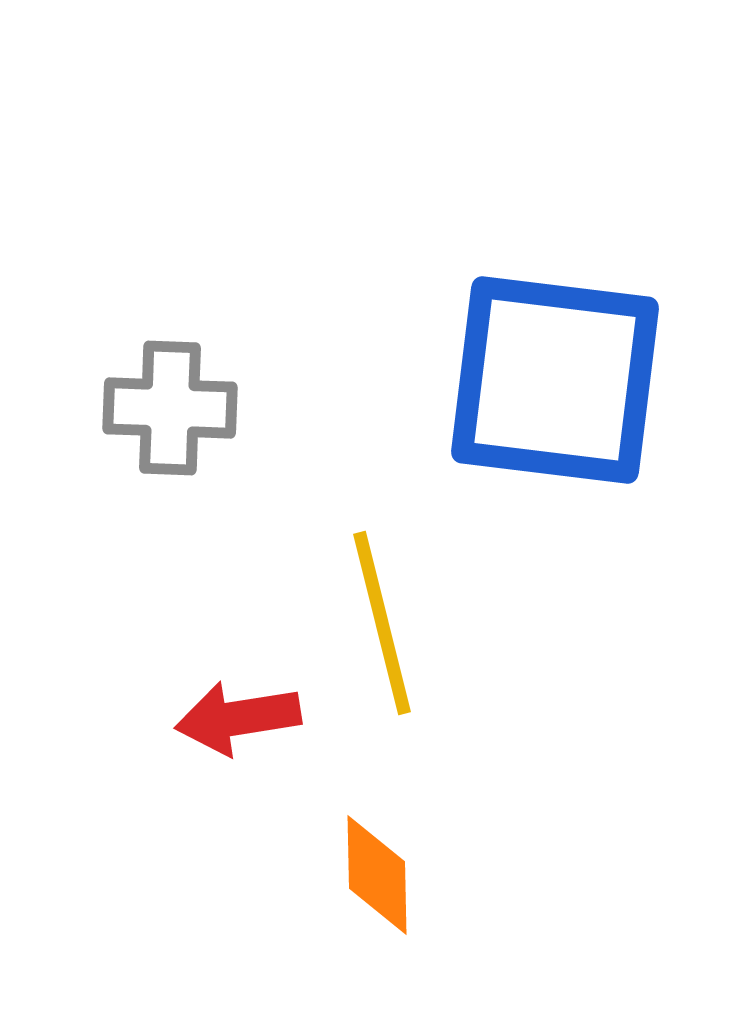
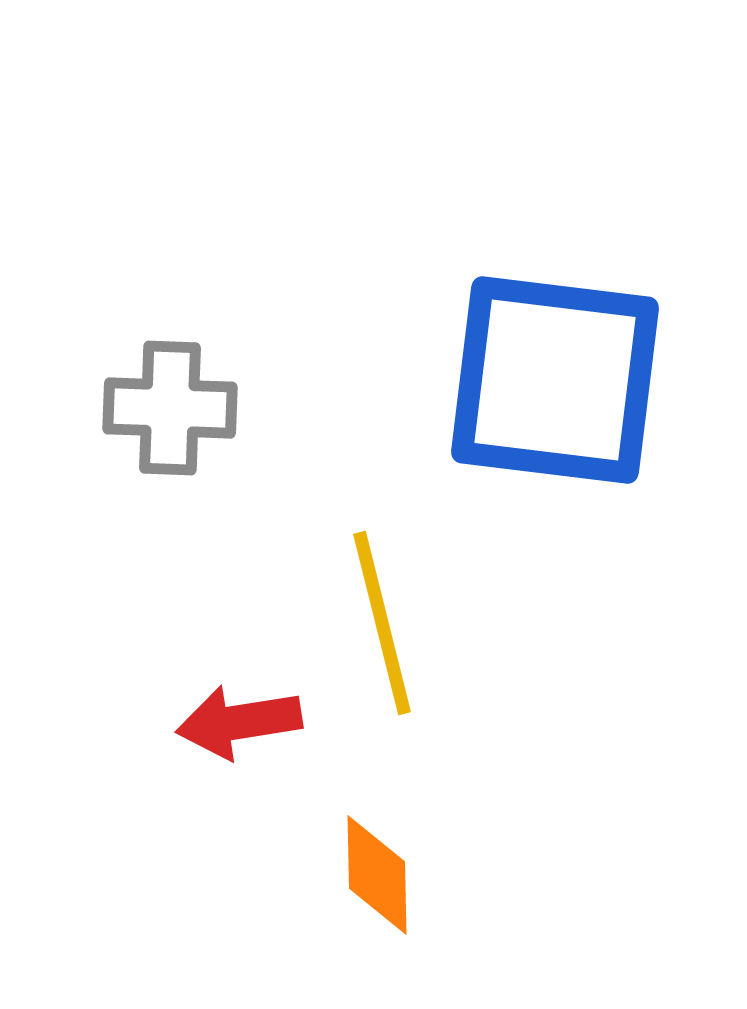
red arrow: moved 1 px right, 4 px down
